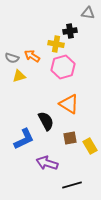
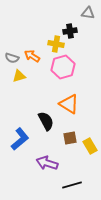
blue L-shape: moved 4 px left; rotated 15 degrees counterclockwise
